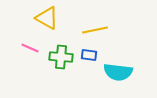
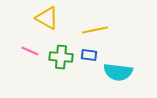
pink line: moved 3 px down
